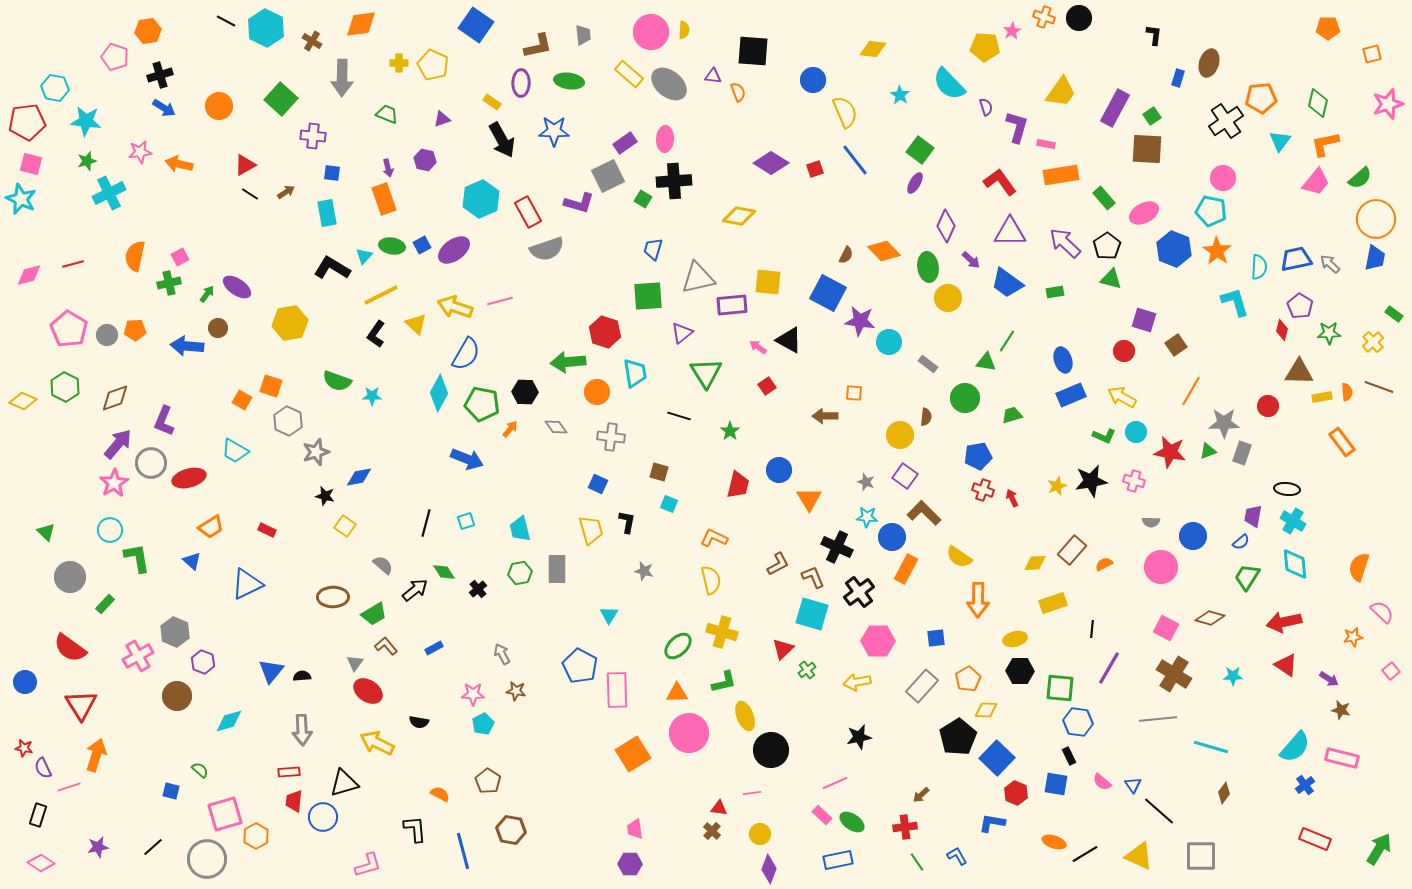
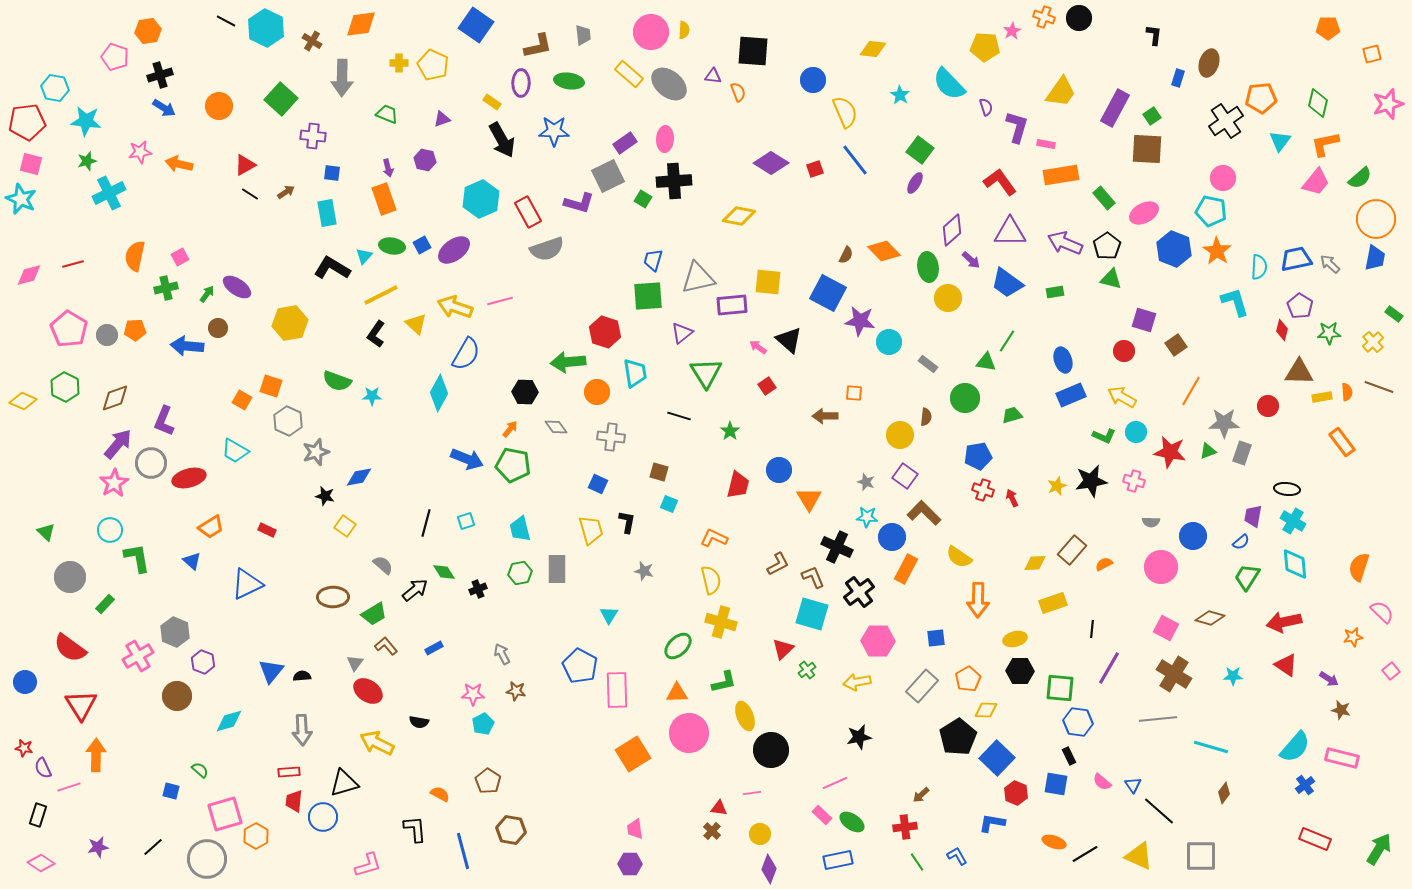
purple diamond at (946, 226): moved 6 px right, 4 px down; rotated 24 degrees clockwise
purple arrow at (1065, 243): rotated 20 degrees counterclockwise
blue trapezoid at (653, 249): moved 11 px down
green cross at (169, 283): moved 3 px left, 5 px down
black triangle at (789, 340): rotated 12 degrees clockwise
green pentagon at (482, 404): moved 31 px right, 61 px down
black cross at (478, 589): rotated 18 degrees clockwise
yellow cross at (722, 632): moved 1 px left, 10 px up
orange arrow at (96, 755): rotated 16 degrees counterclockwise
